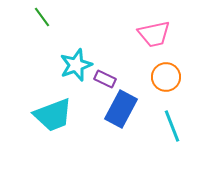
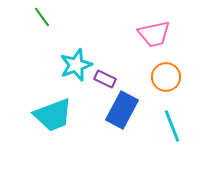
blue rectangle: moved 1 px right, 1 px down
